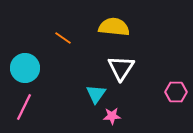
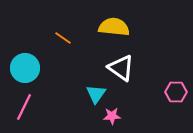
white triangle: rotated 28 degrees counterclockwise
